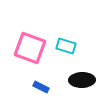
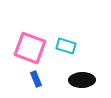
blue rectangle: moved 5 px left, 8 px up; rotated 42 degrees clockwise
